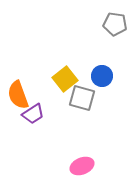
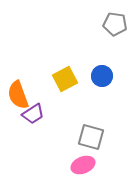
yellow square: rotated 10 degrees clockwise
gray square: moved 9 px right, 39 px down
pink ellipse: moved 1 px right, 1 px up
